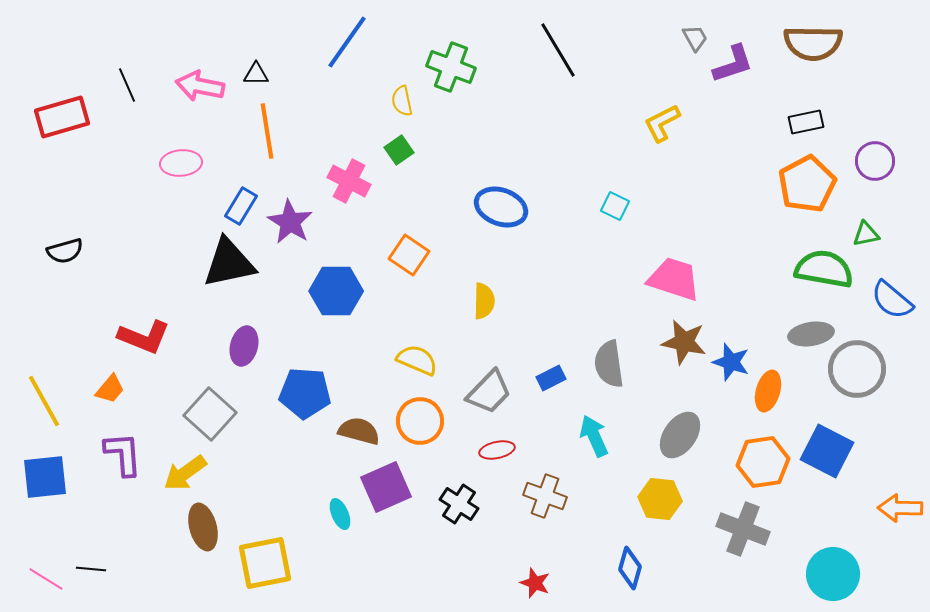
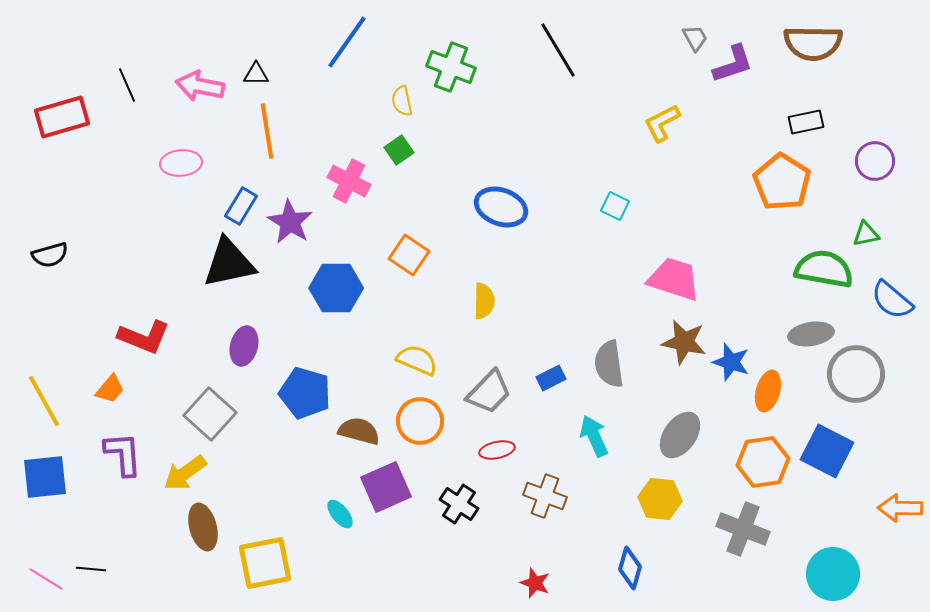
orange pentagon at (807, 184): moved 25 px left, 2 px up; rotated 12 degrees counterclockwise
black semicircle at (65, 251): moved 15 px left, 4 px down
blue hexagon at (336, 291): moved 3 px up
gray circle at (857, 369): moved 1 px left, 5 px down
blue pentagon at (305, 393): rotated 12 degrees clockwise
cyan ellipse at (340, 514): rotated 16 degrees counterclockwise
